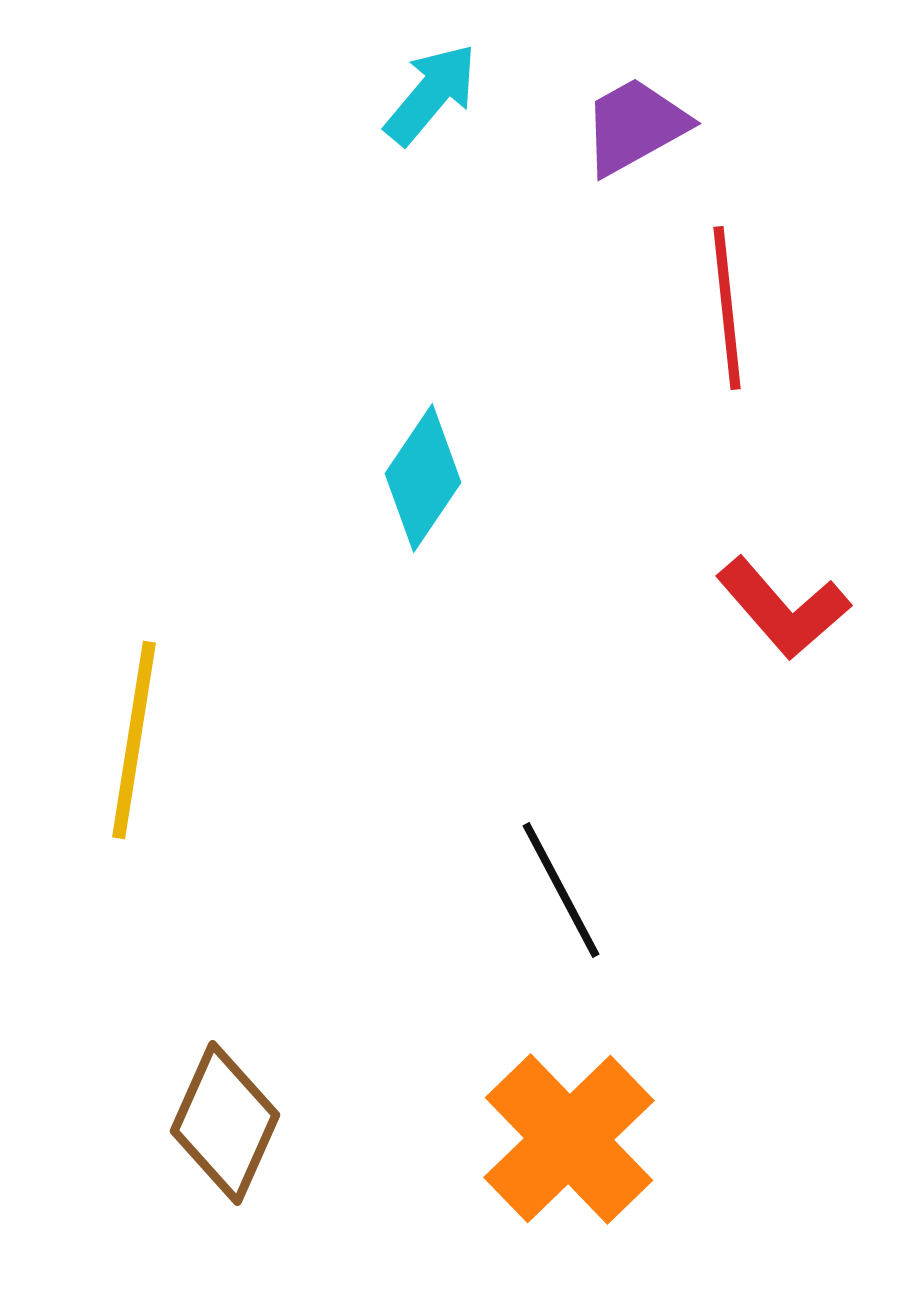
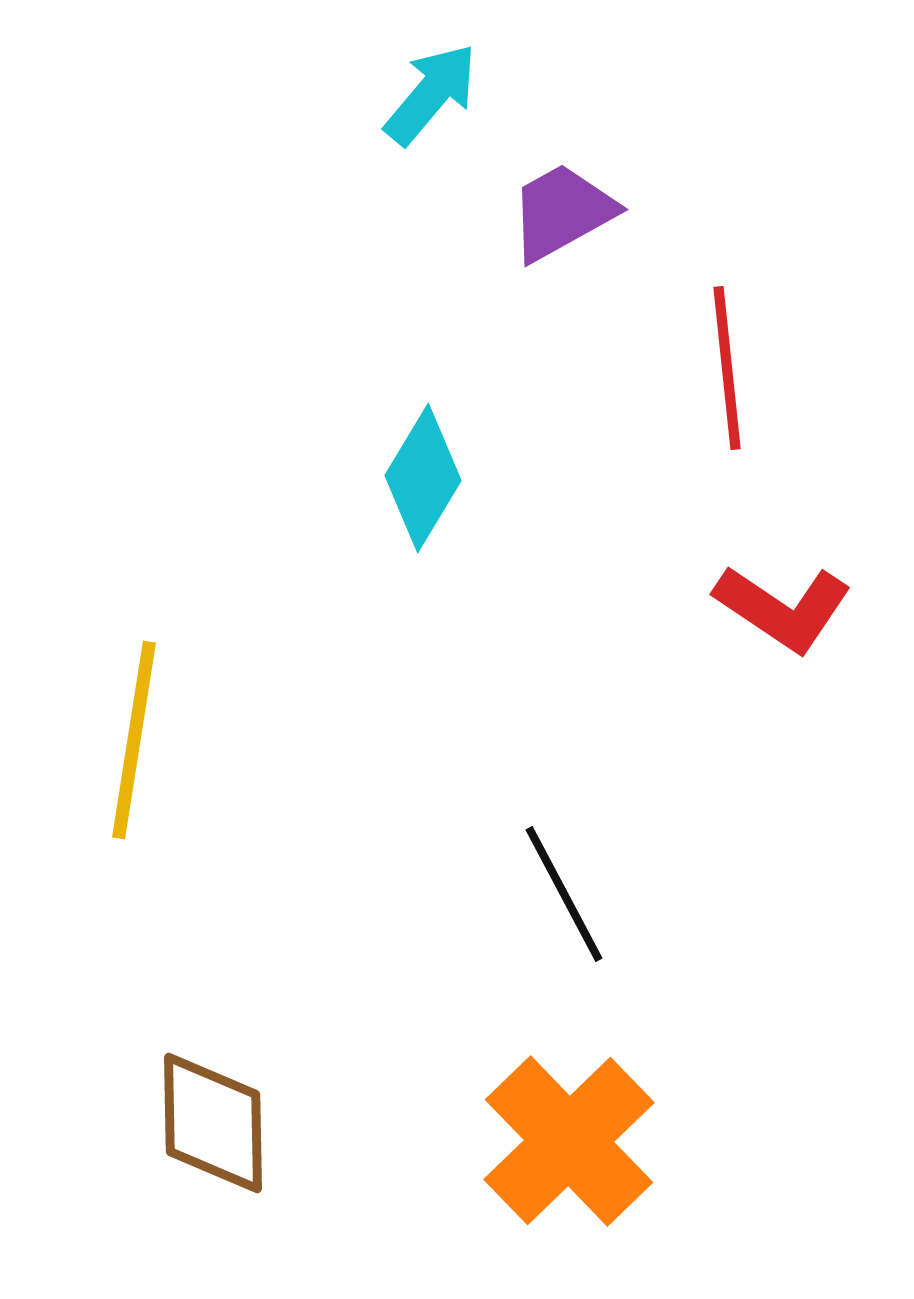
purple trapezoid: moved 73 px left, 86 px down
red line: moved 60 px down
cyan diamond: rotated 3 degrees counterclockwise
red L-shape: rotated 15 degrees counterclockwise
black line: moved 3 px right, 4 px down
brown diamond: moved 12 px left; rotated 25 degrees counterclockwise
orange cross: moved 2 px down
